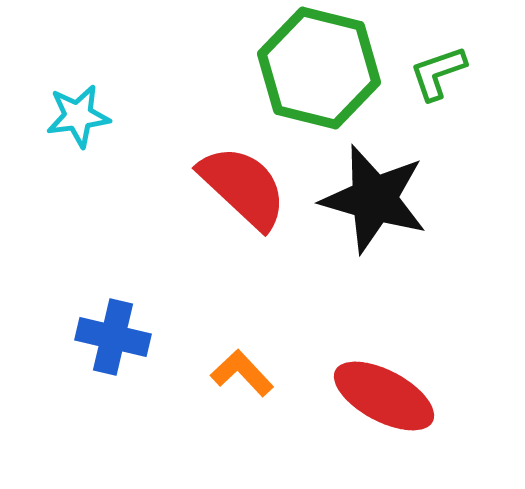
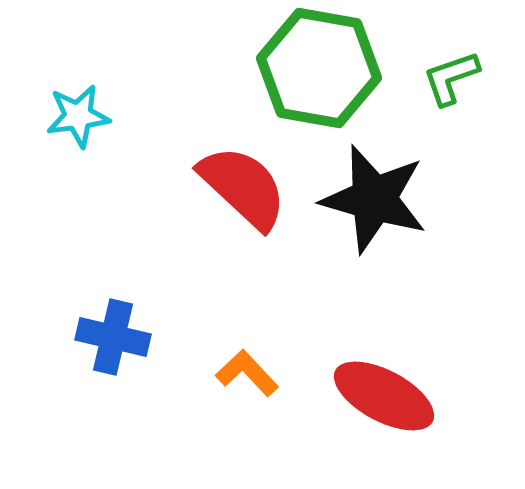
green hexagon: rotated 4 degrees counterclockwise
green L-shape: moved 13 px right, 5 px down
orange L-shape: moved 5 px right
